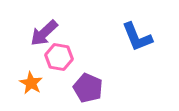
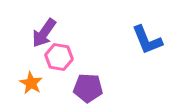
purple arrow: rotated 12 degrees counterclockwise
blue L-shape: moved 10 px right, 3 px down
purple pentagon: rotated 20 degrees counterclockwise
